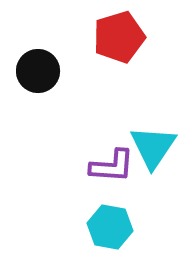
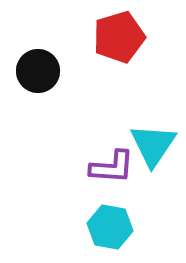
cyan triangle: moved 2 px up
purple L-shape: moved 1 px down
